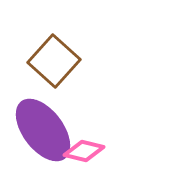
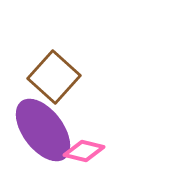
brown square: moved 16 px down
